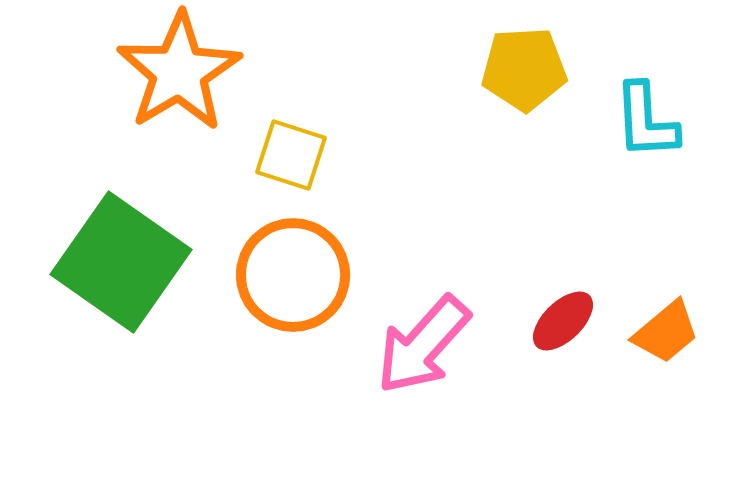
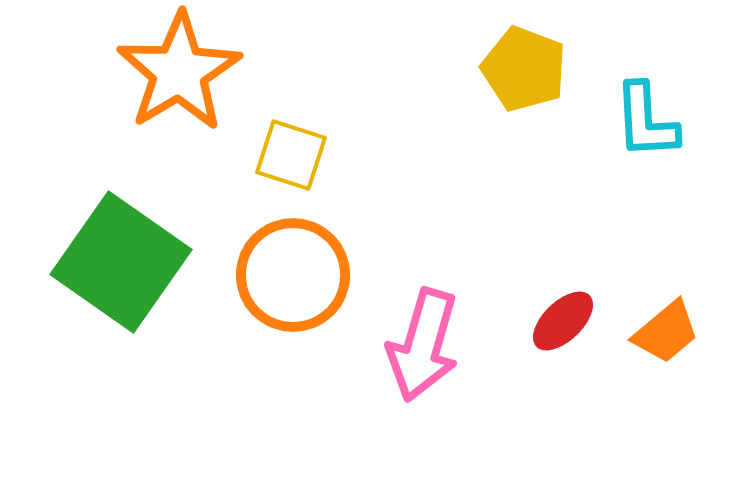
yellow pentagon: rotated 24 degrees clockwise
pink arrow: rotated 26 degrees counterclockwise
